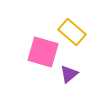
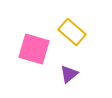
pink square: moved 9 px left, 3 px up
